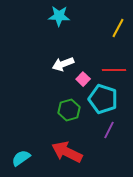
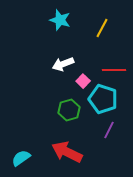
cyan star: moved 1 px right, 4 px down; rotated 15 degrees clockwise
yellow line: moved 16 px left
pink square: moved 2 px down
